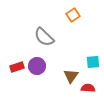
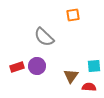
orange square: rotated 24 degrees clockwise
cyan square: moved 1 px right, 4 px down
red semicircle: moved 1 px right, 1 px up
